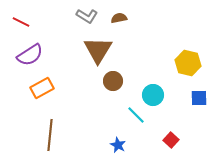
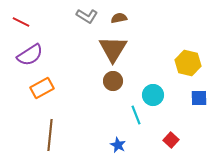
brown triangle: moved 15 px right, 1 px up
cyan line: rotated 24 degrees clockwise
